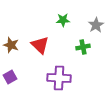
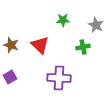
gray star: rotated 14 degrees counterclockwise
